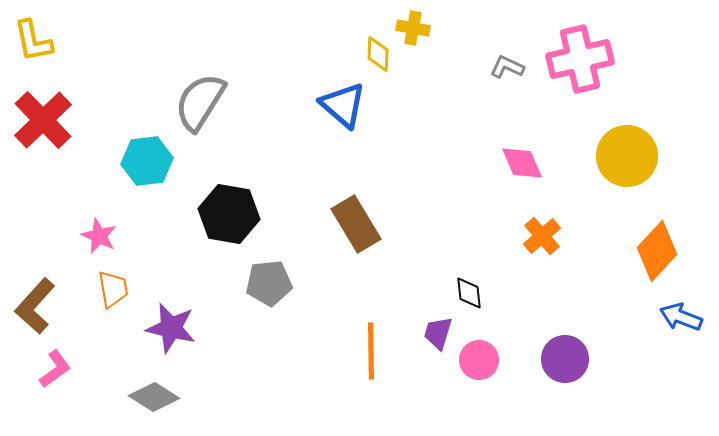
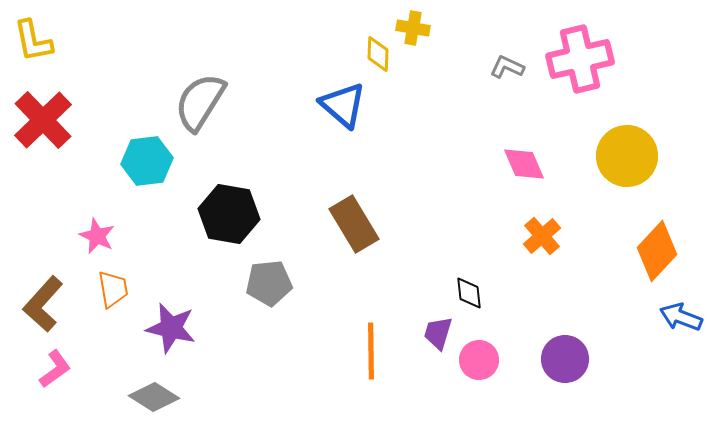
pink diamond: moved 2 px right, 1 px down
brown rectangle: moved 2 px left
pink star: moved 2 px left
brown L-shape: moved 8 px right, 2 px up
